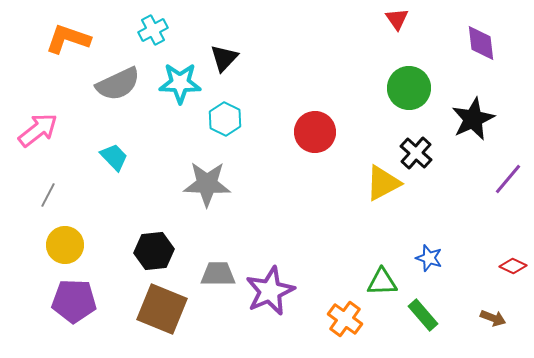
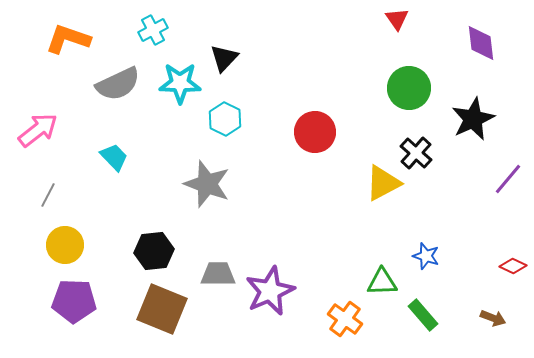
gray star: rotated 18 degrees clockwise
blue star: moved 3 px left, 2 px up
